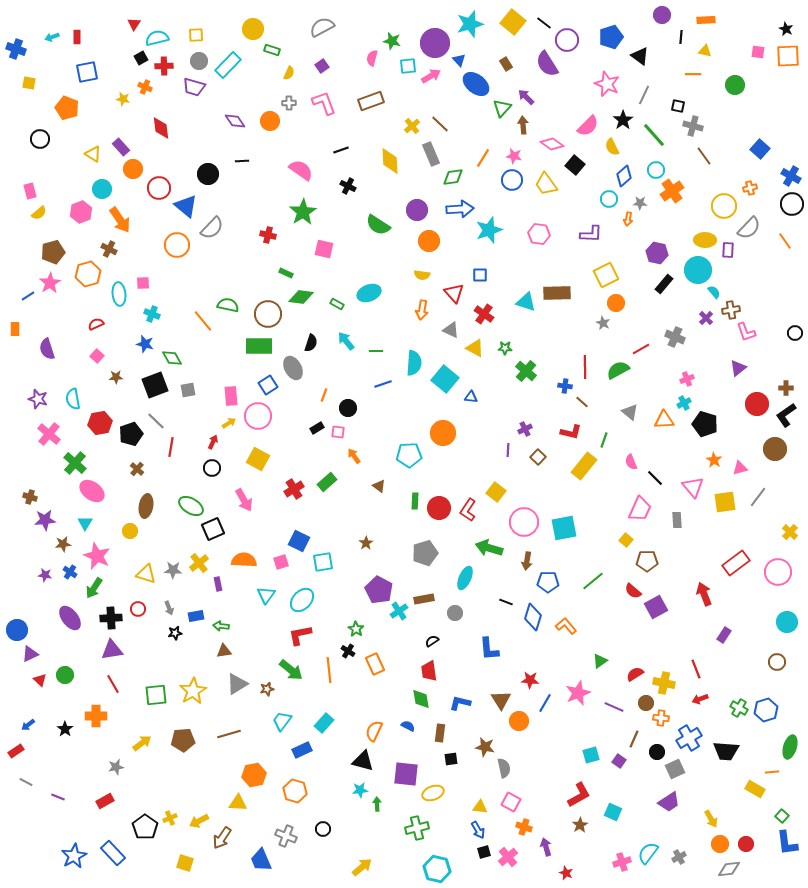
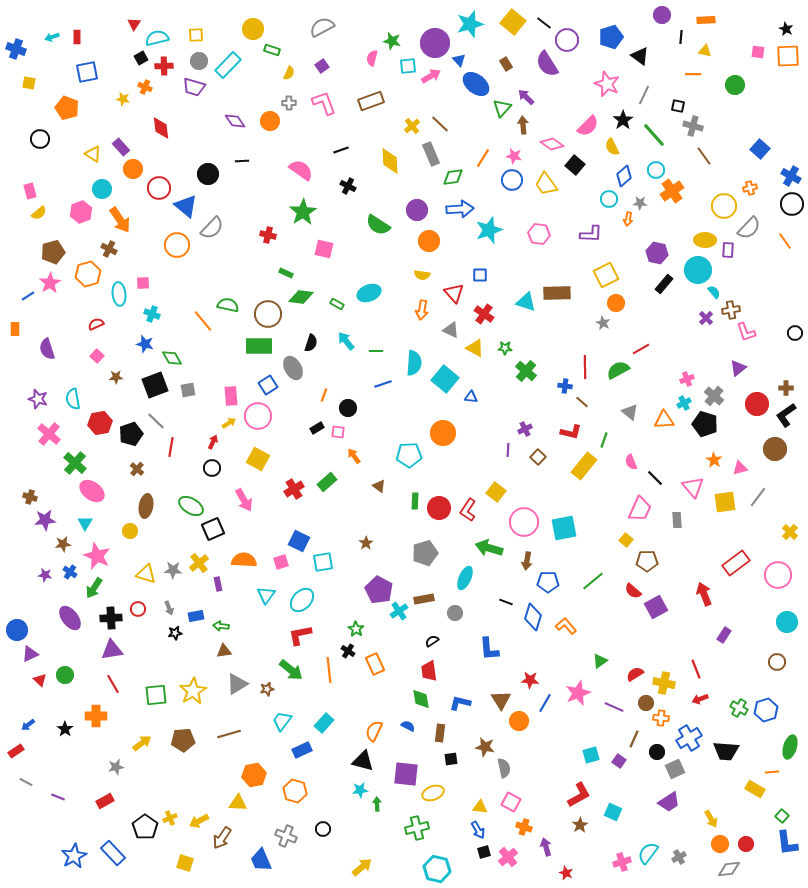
gray cross at (675, 337): moved 39 px right, 59 px down; rotated 18 degrees clockwise
pink circle at (778, 572): moved 3 px down
